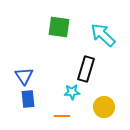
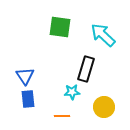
green square: moved 1 px right
blue triangle: moved 1 px right
